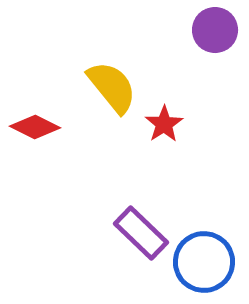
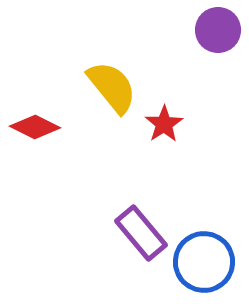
purple circle: moved 3 px right
purple rectangle: rotated 6 degrees clockwise
